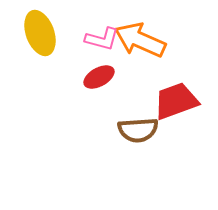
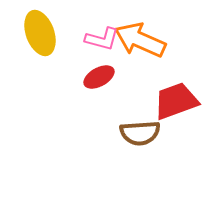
brown semicircle: moved 2 px right, 3 px down
